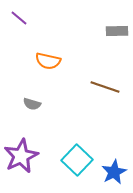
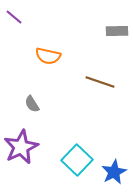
purple line: moved 5 px left, 1 px up
orange semicircle: moved 5 px up
brown line: moved 5 px left, 5 px up
gray semicircle: rotated 42 degrees clockwise
purple star: moved 9 px up
